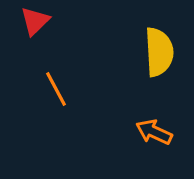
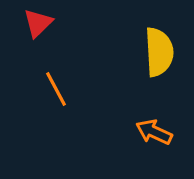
red triangle: moved 3 px right, 2 px down
